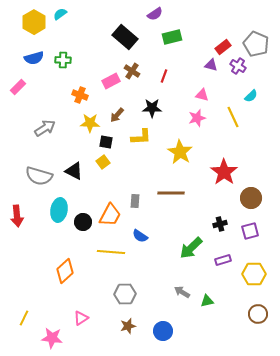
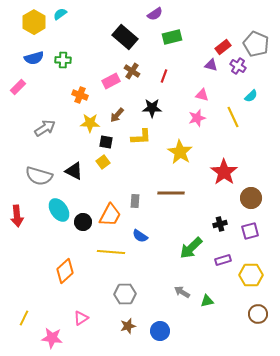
cyan ellipse at (59, 210): rotated 45 degrees counterclockwise
yellow hexagon at (254, 274): moved 3 px left, 1 px down
blue circle at (163, 331): moved 3 px left
